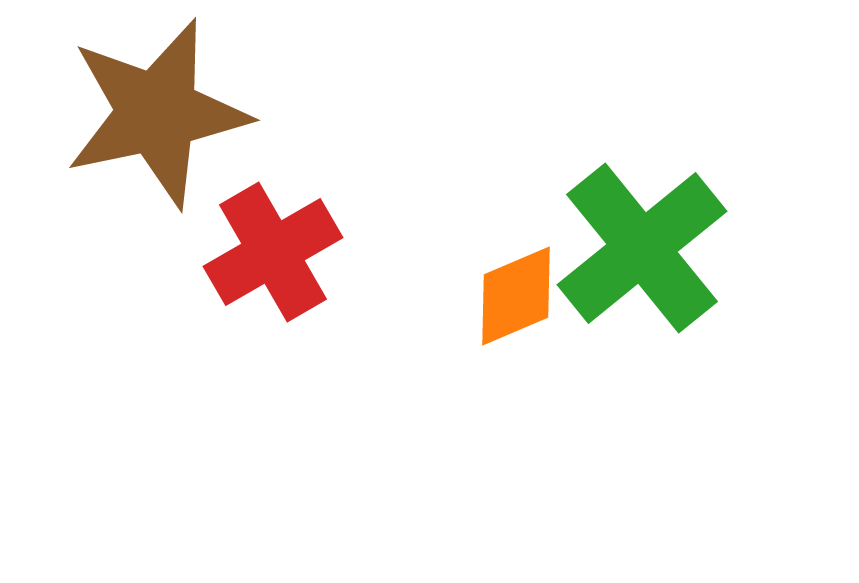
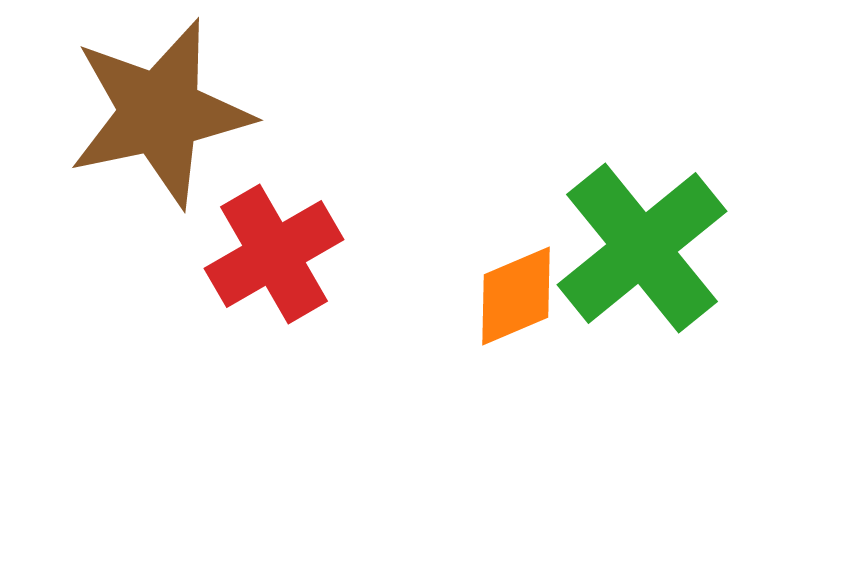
brown star: moved 3 px right
red cross: moved 1 px right, 2 px down
